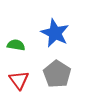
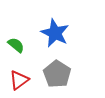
green semicircle: rotated 30 degrees clockwise
red triangle: rotated 30 degrees clockwise
